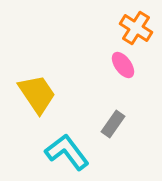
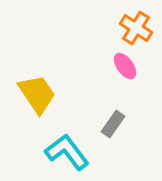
pink ellipse: moved 2 px right, 1 px down
